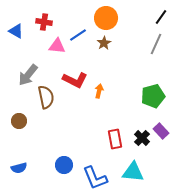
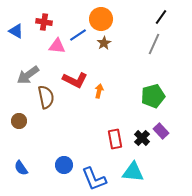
orange circle: moved 5 px left, 1 px down
gray line: moved 2 px left
gray arrow: rotated 15 degrees clockwise
blue semicircle: moved 2 px right; rotated 70 degrees clockwise
blue L-shape: moved 1 px left, 1 px down
